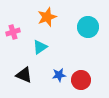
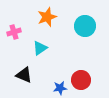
cyan circle: moved 3 px left, 1 px up
pink cross: moved 1 px right
cyan triangle: moved 1 px down
blue star: moved 1 px right, 13 px down
